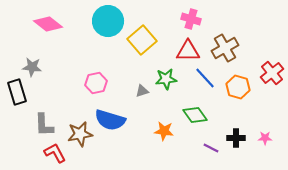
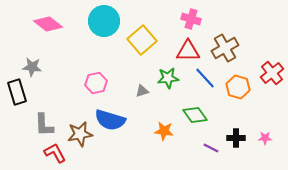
cyan circle: moved 4 px left
green star: moved 2 px right, 1 px up
